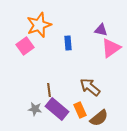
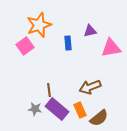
purple triangle: moved 11 px left, 1 px down; rotated 24 degrees counterclockwise
pink triangle: rotated 25 degrees clockwise
brown arrow: rotated 60 degrees counterclockwise
